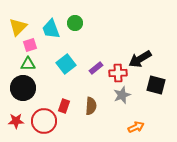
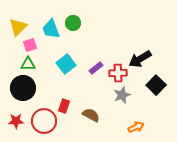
green circle: moved 2 px left
black square: rotated 30 degrees clockwise
brown semicircle: moved 9 px down; rotated 66 degrees counterclockwise
